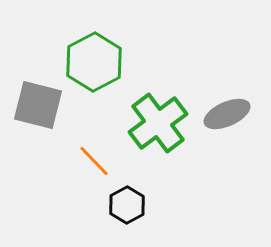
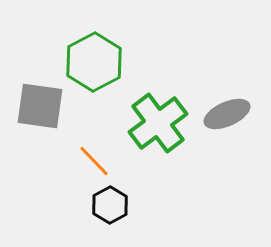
gray square: moved 2 px right, 1 px down; rotated 6 degrees counterclockwise
black hexagon: moved 17 px left
